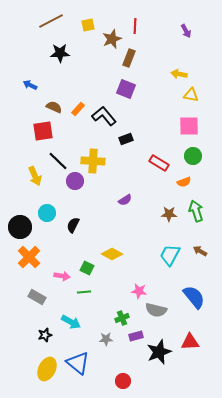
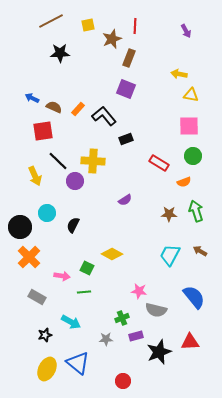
blue arrow at (30, 85): moved 2 px right, 13 px down
